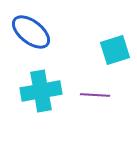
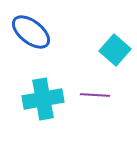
cyan square: rotated 32 degrees counterclockwise
cyan cross: moved 2 px right, 8 px down
